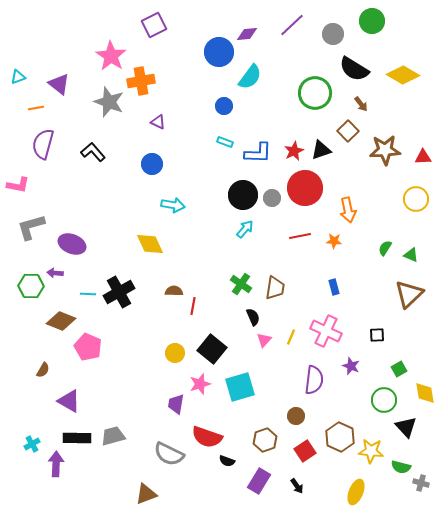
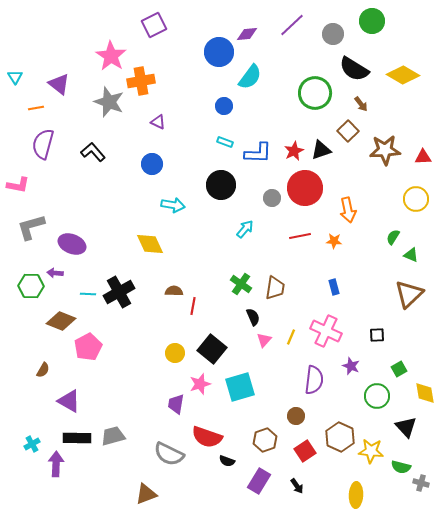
cyan triangle at (18, 77): moved 3 px left; rotated 42 degrees counterclockwise
black circle at (243, 195): moved 22 px left, 10 px up
green semicircle at (385, 248): moved 8 px right, 11 px up
pink pentagon at (88, 347): rotated 20 degrees clockwise
green circle at (384, 400): moved 7 px left, 4 px up
yellow ellipse at (356, 492): moved 3 px down; rotated 20 degrees counterclockwise
